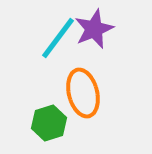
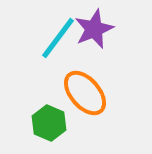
orange ellipse: moved 2 px right; rotated 27 degrees counterclockwise
green hexagon: rotated 20 degrees counterclockwise
